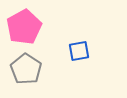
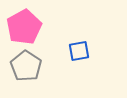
gray pentagon: moved 3 px up
